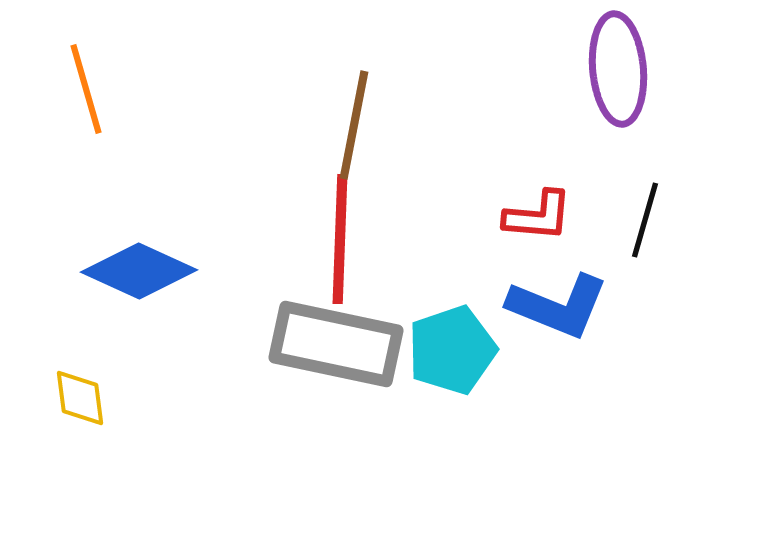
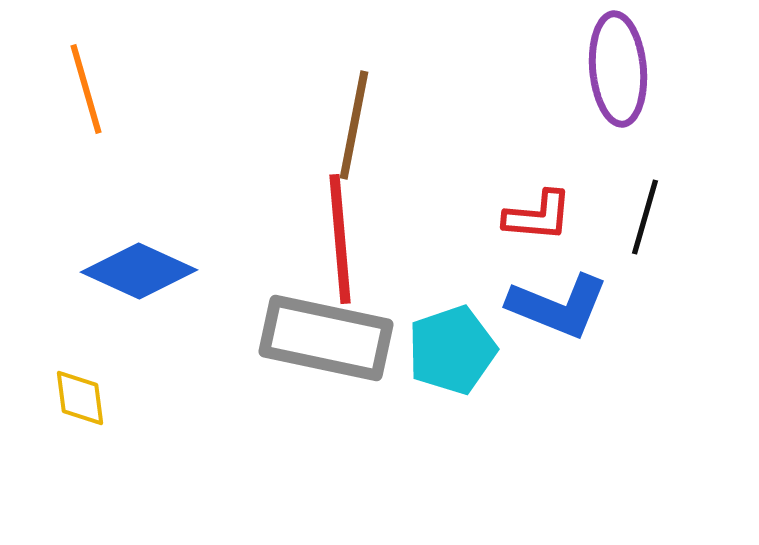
black line: moved 3 px up
red line: rotated 7 degrees counterclockwise
gray rectangle: moved 10 px left, 6 px up
